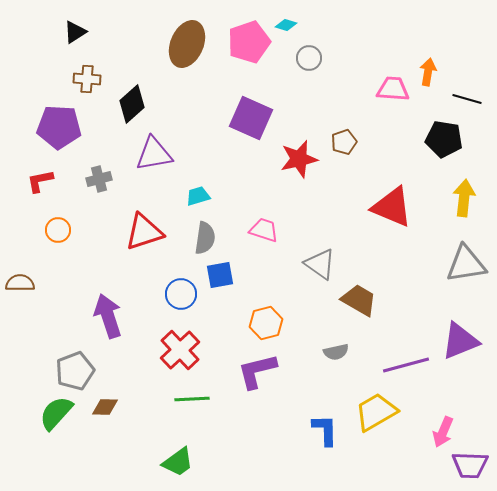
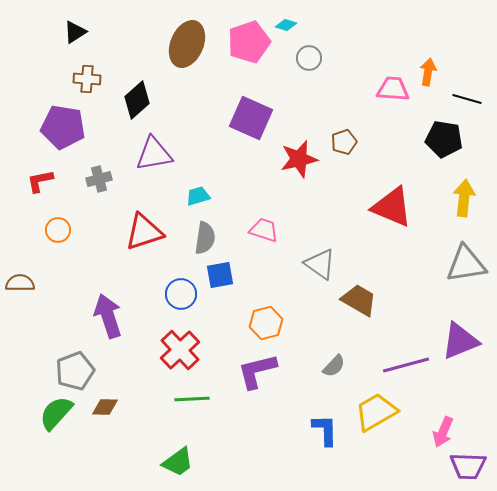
black diamond at (132, 104): moved 5 px right, 4 px up
purple pentagon at (59, 127): moved 4 px right; rotated 6 degrees clockwise
gray semicircle at (336, 352): moved 2 px left, 14 px down; rotated 35 degrees counterclockwise
purple trapezoid at (470, 465): moved 2 px left, 1 px down
